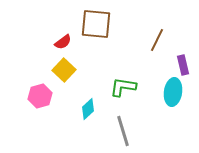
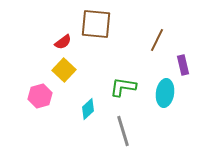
cyan ellipse: moved 8 px left, 1 px down
